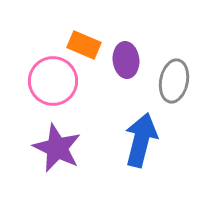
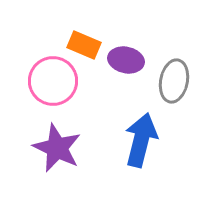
purple ellipse: rotated 72 degrees counterclockwise
